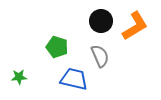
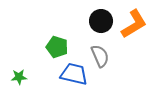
orange L-shape: moved 1 px left, 2 px up
blue trapezoid: moved 5 px up
